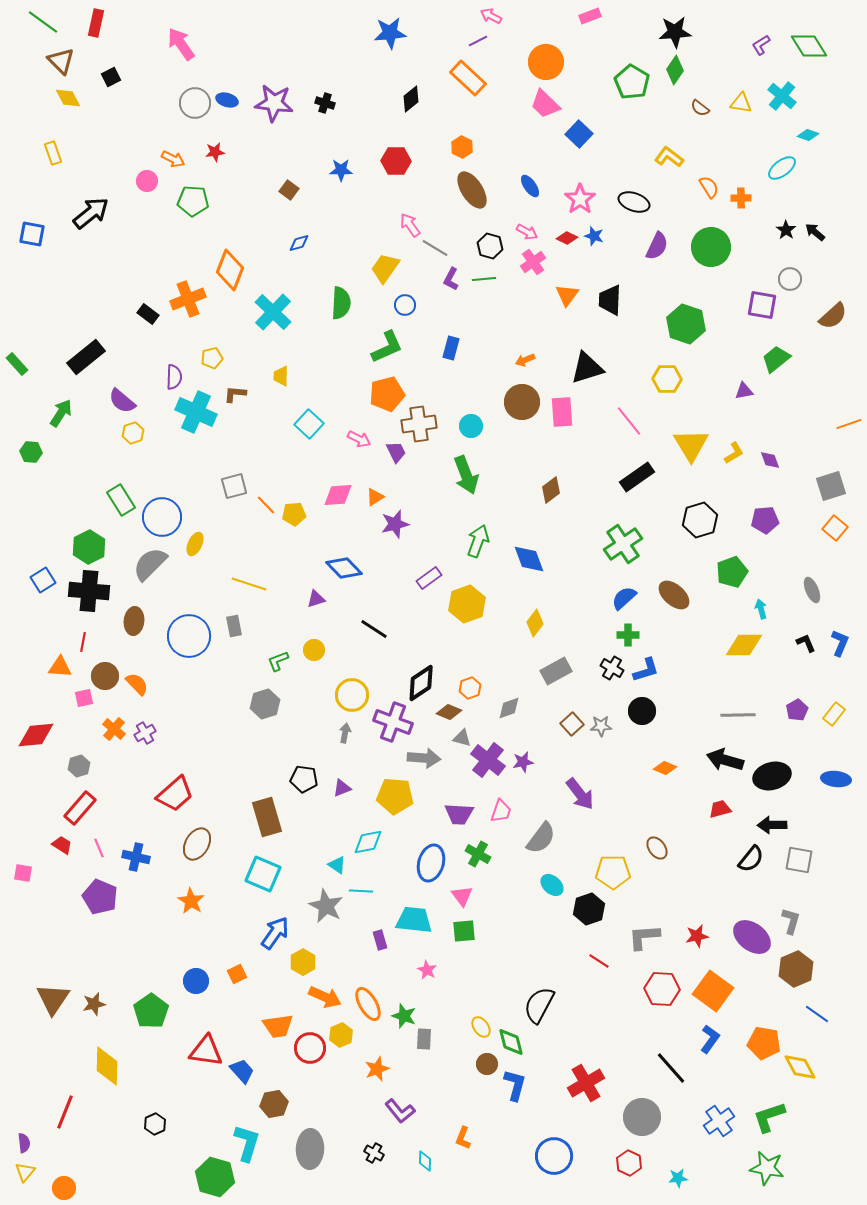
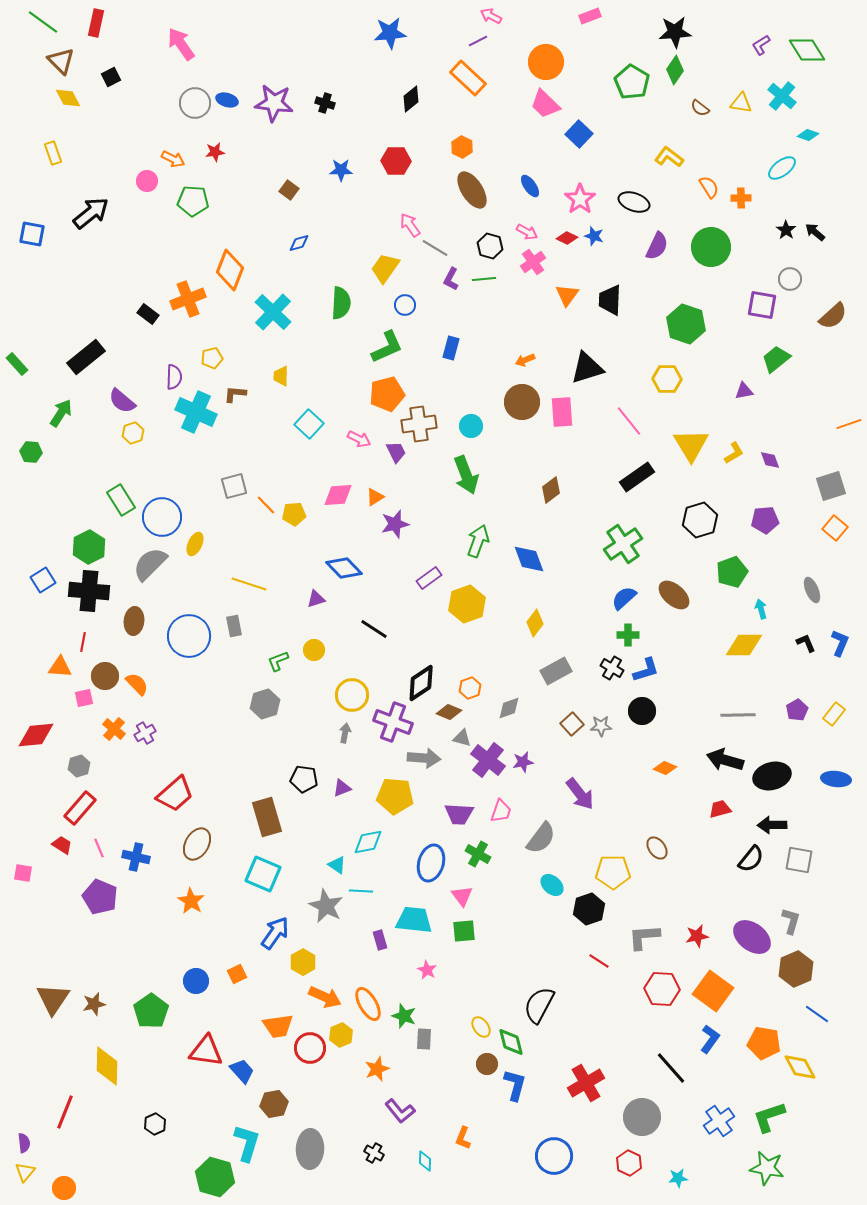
green diamond at (809, 46): moved 2 px left, 4 px down
